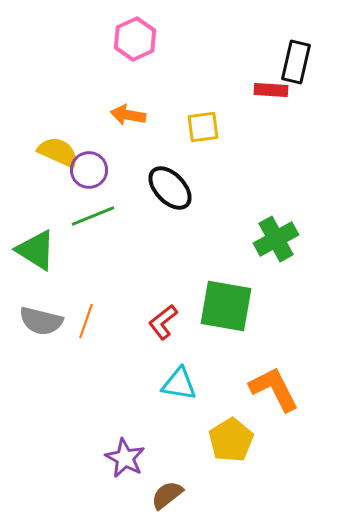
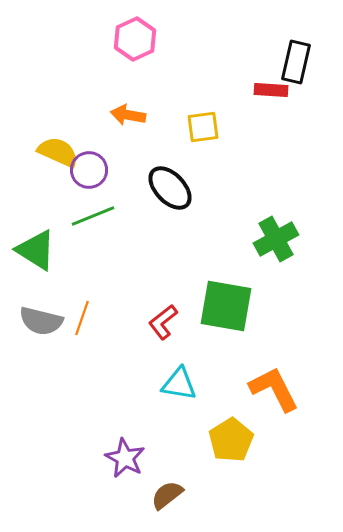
orange line: moved 4 px left, 3 px up
